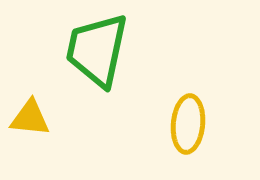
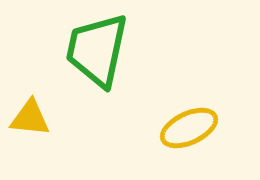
yellow ellipse: moved 1 px right, 4 px down; rotated 60 degrees clockwise
